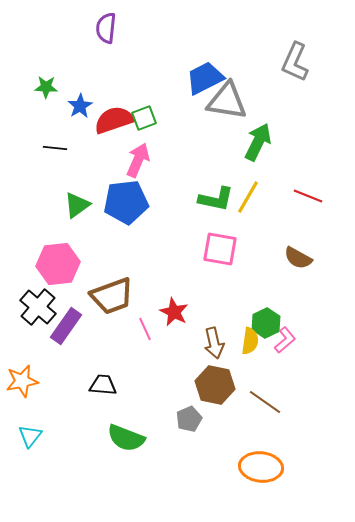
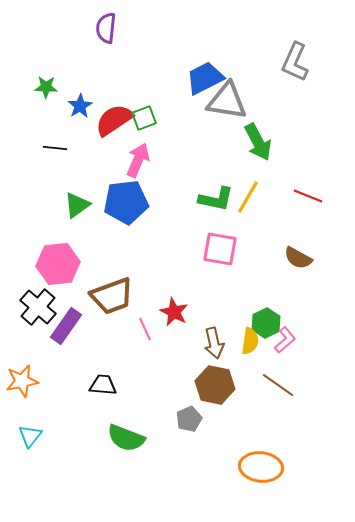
red semicircle: rotated 15 degrees counterclockwise
green arrow: rotated 126 degrees clockwise
brown line: moved 13 px right, 17 px up
